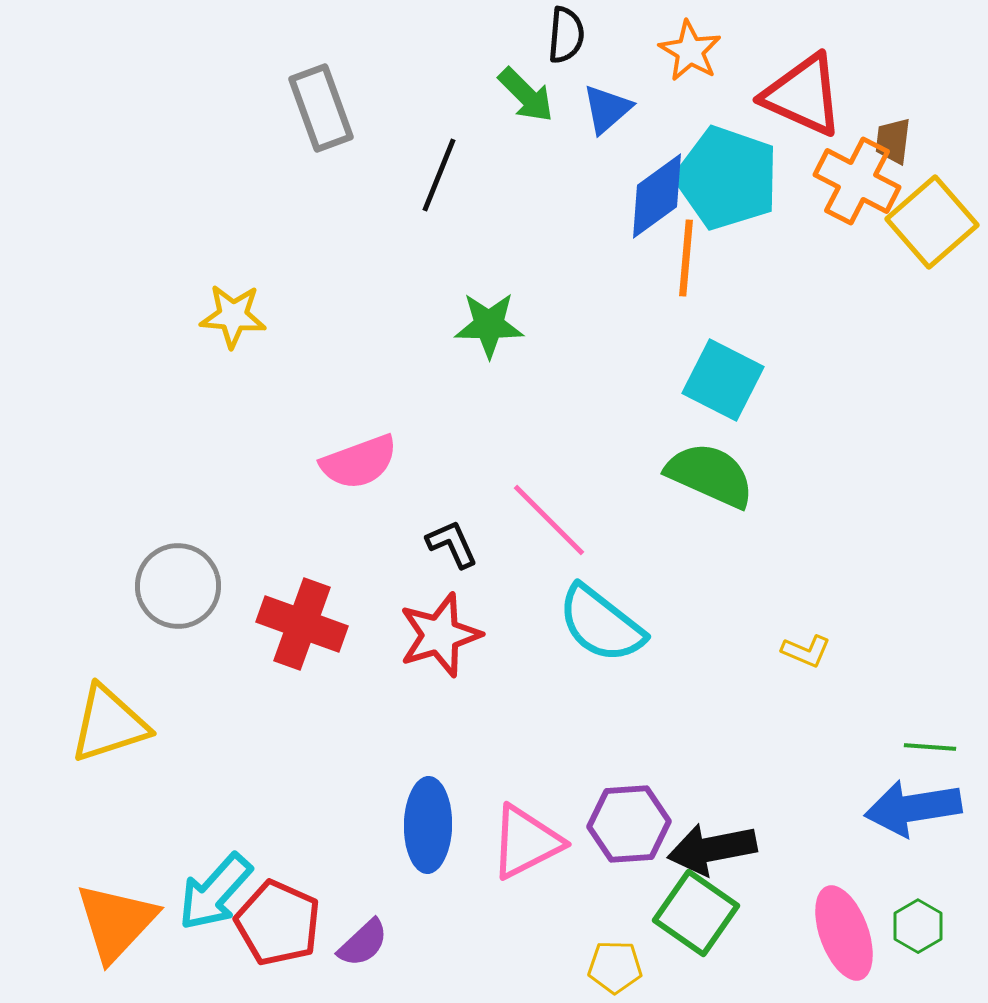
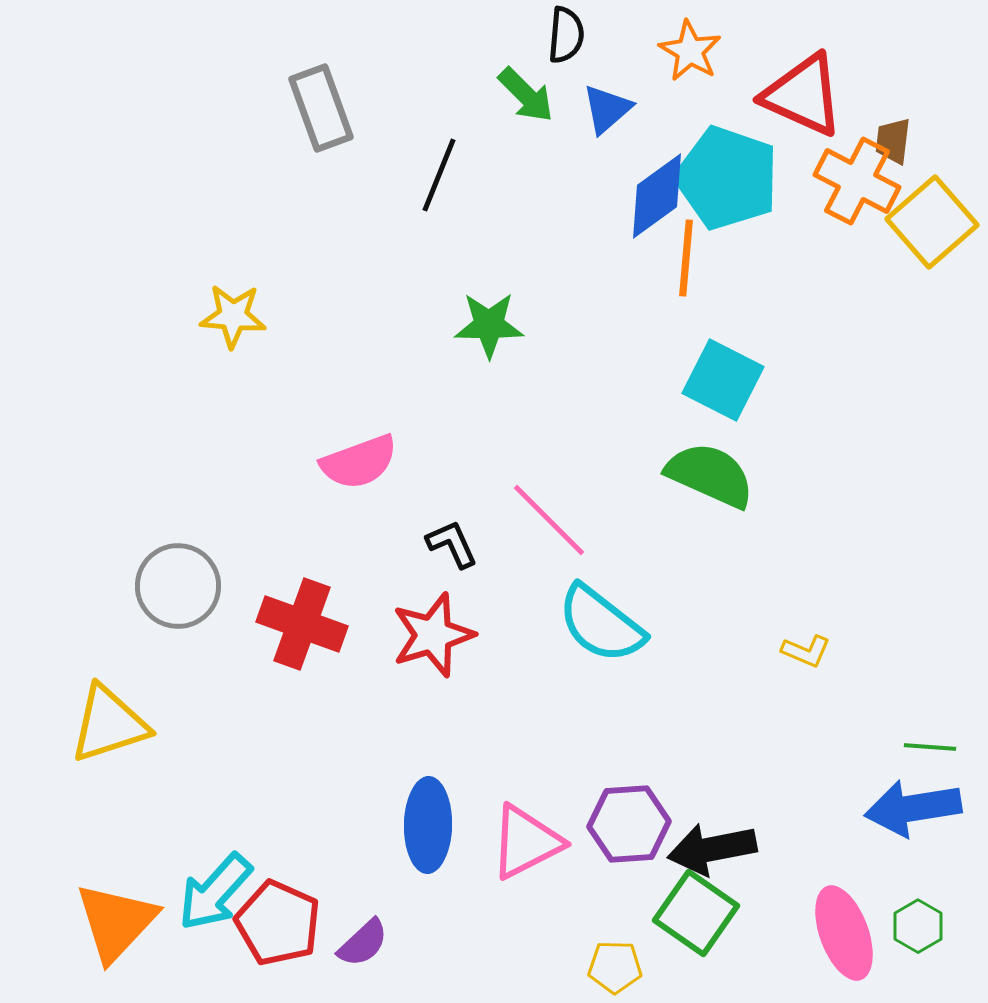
red star: moved 7 px left
